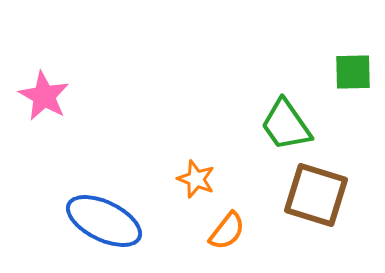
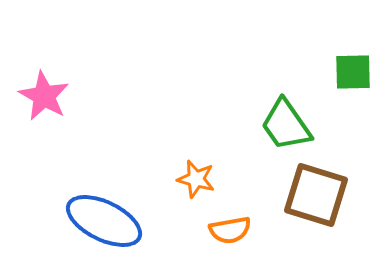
orange star: rotated 6 degrees counterclockwise
orange semicircle: moved 3 px right, 1 px up; rotated 42 degrees clockwise
